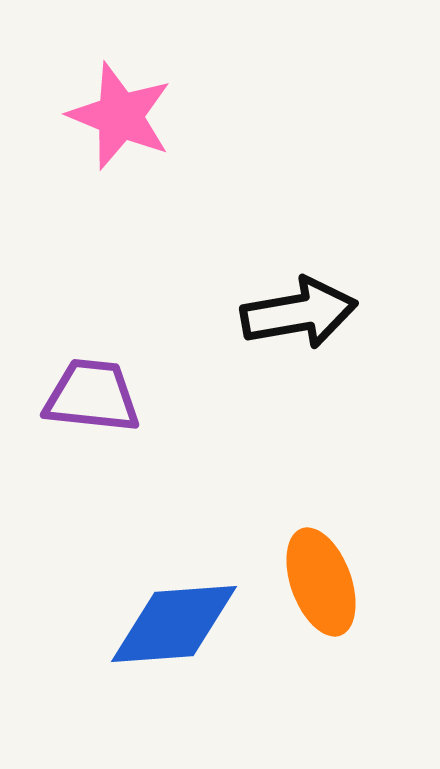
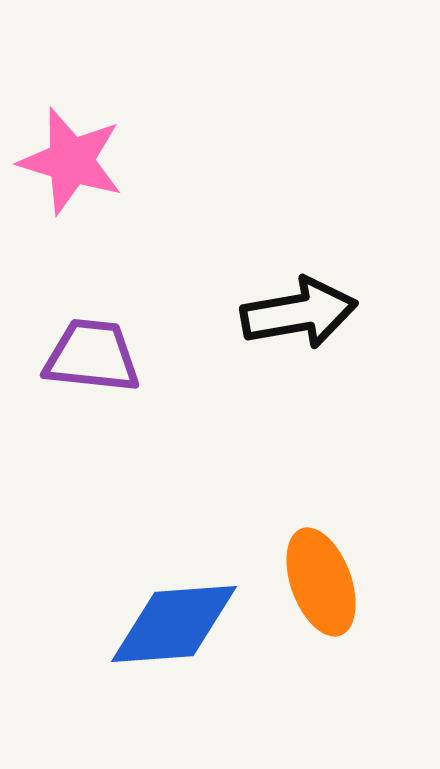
pink star: moved 49 px left, 45 px down; rotated 5 degrees counterclockwise
purple trapezoid: moved 40 px up
